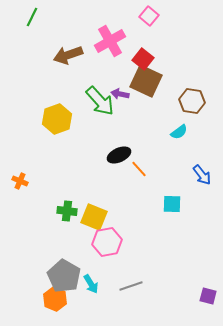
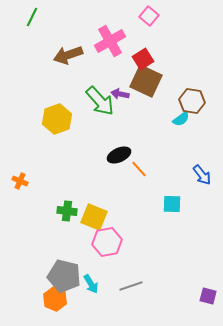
red square: rotated 20 degrees clockwise
cyan semicircle: moved 2 px right, 13 px up
gray pentagon: rotated 16 degrees counterclockwise
